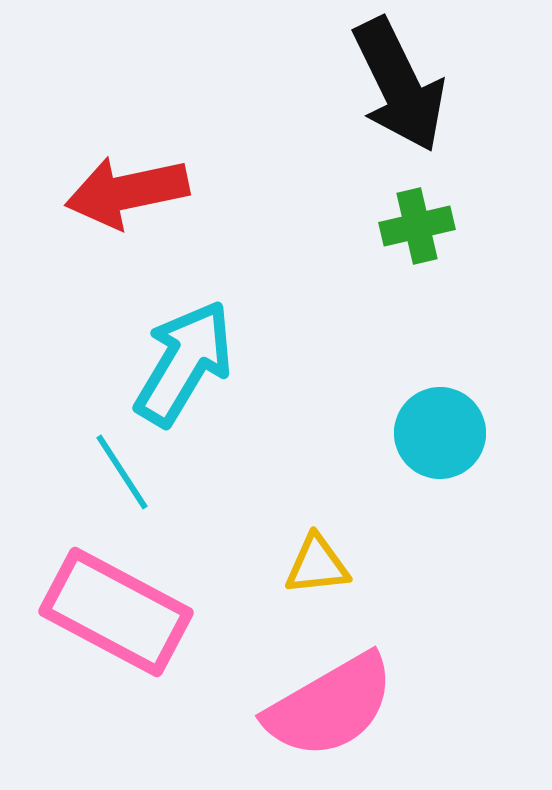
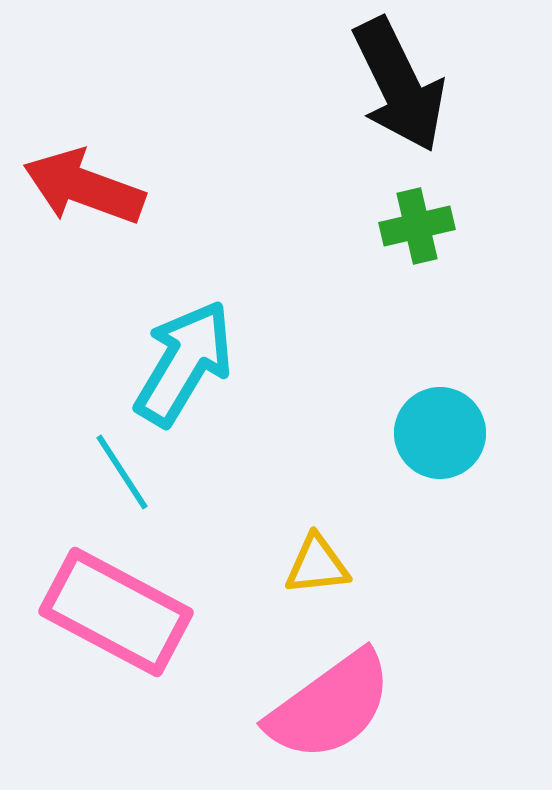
red arrow: moved 43 px left, 5 px up; rotated 32 degrees clockwise
pink semicircle: rotated 6 degrees counterclockwise
